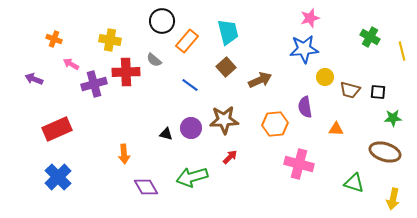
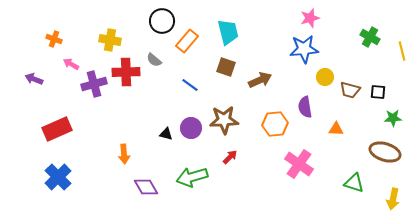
brown square: rotated 30 degrees counterclockwise
pink cross: rotated 20 degrees clockwise
